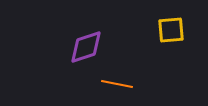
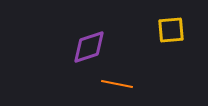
purple diamond: moved 3 px right
